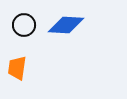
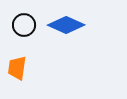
blue diamond: rotated 21 degrees clockwise
